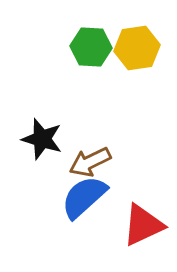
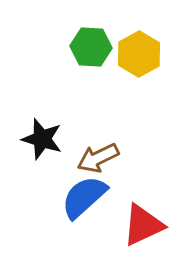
yellow hexagon: moved 2 px right, 6 px down; rotated 21 degrees counterclockwise
brown arrow: moved 8 px right, 4 px up
